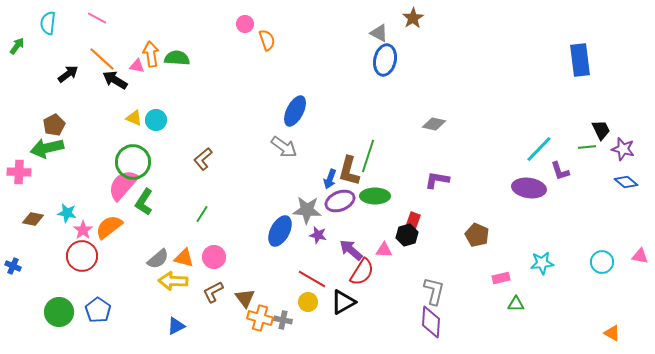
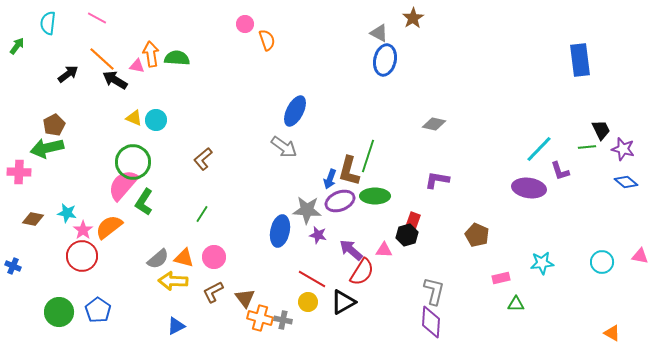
blue ellipse at (280, 231): rotated 16 degrees counterclockwise
